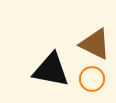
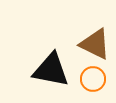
orange circle: moved 1 px right
